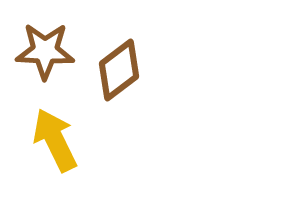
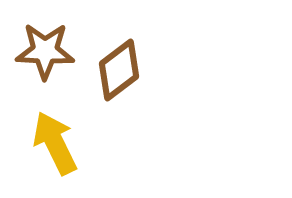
yellow arrow: moved 3 px down
